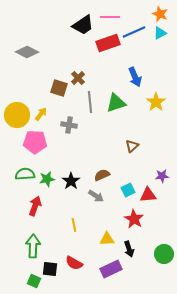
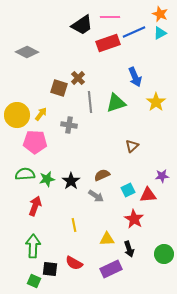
black trapezoid: moved 1 px left
